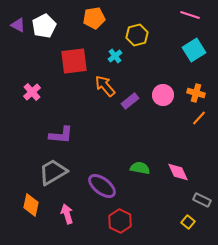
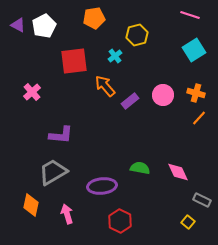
purple ellipse: rotated 44 degrees counterclockwise
